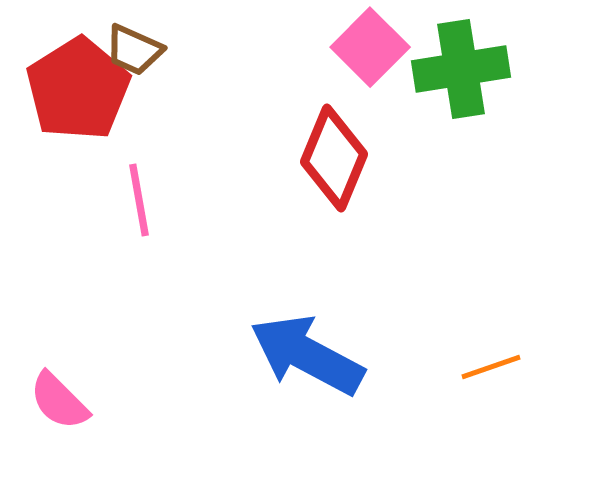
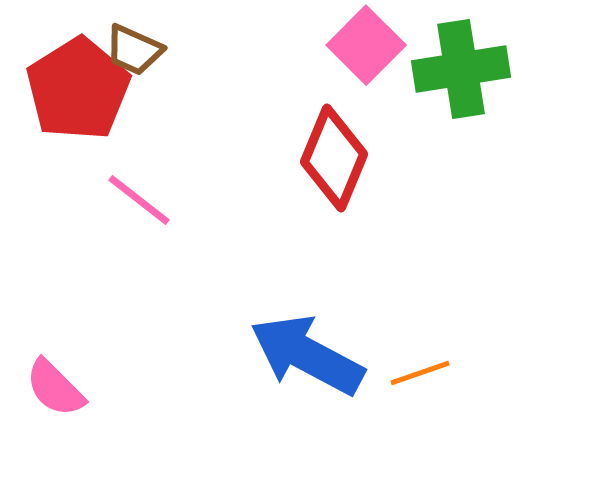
pink square: moved 4 px left, 2 px up
pink line: rotated 42 degrees counterclockwise
orange line: moved 71 px left, 6 px down
pink semicircle: moved 4 px left, 13 px up
